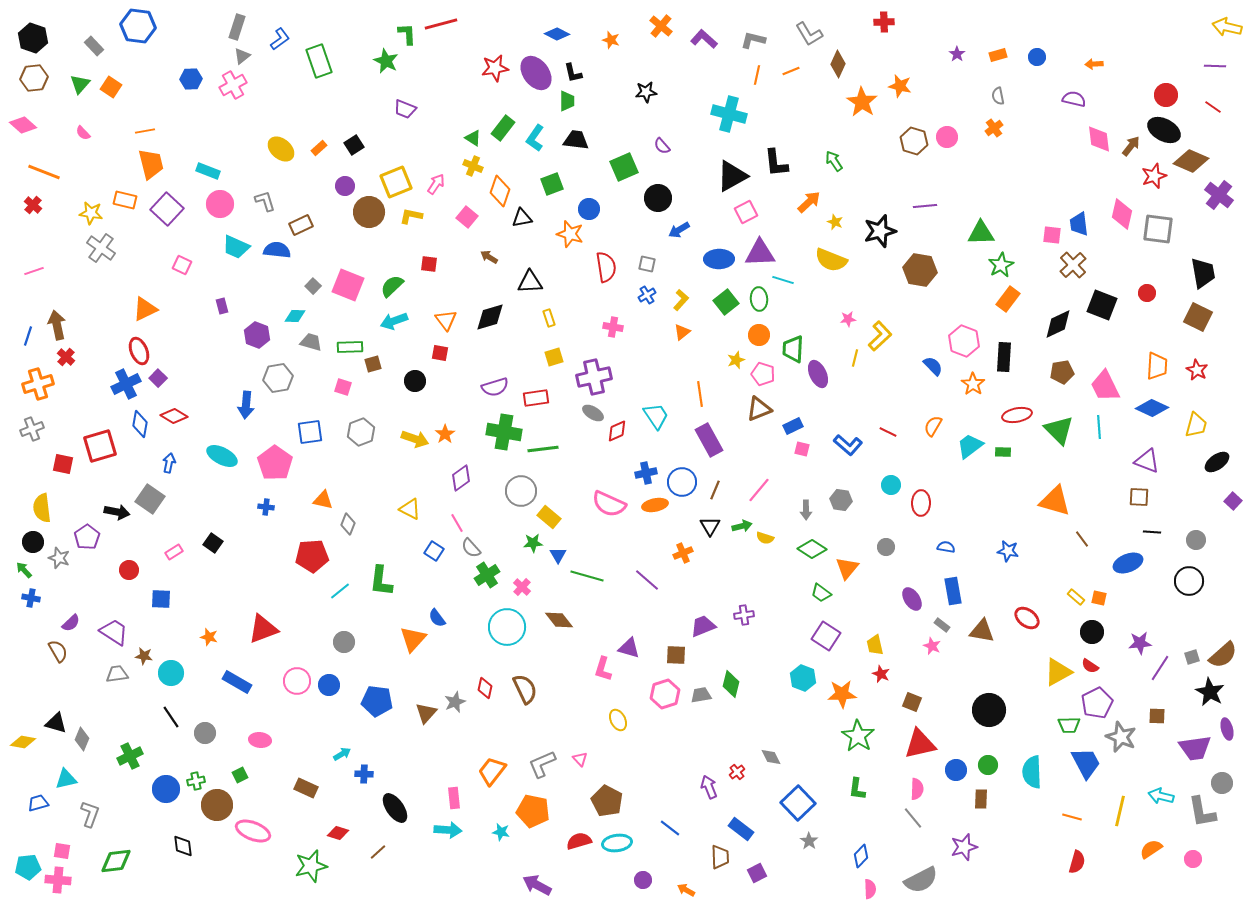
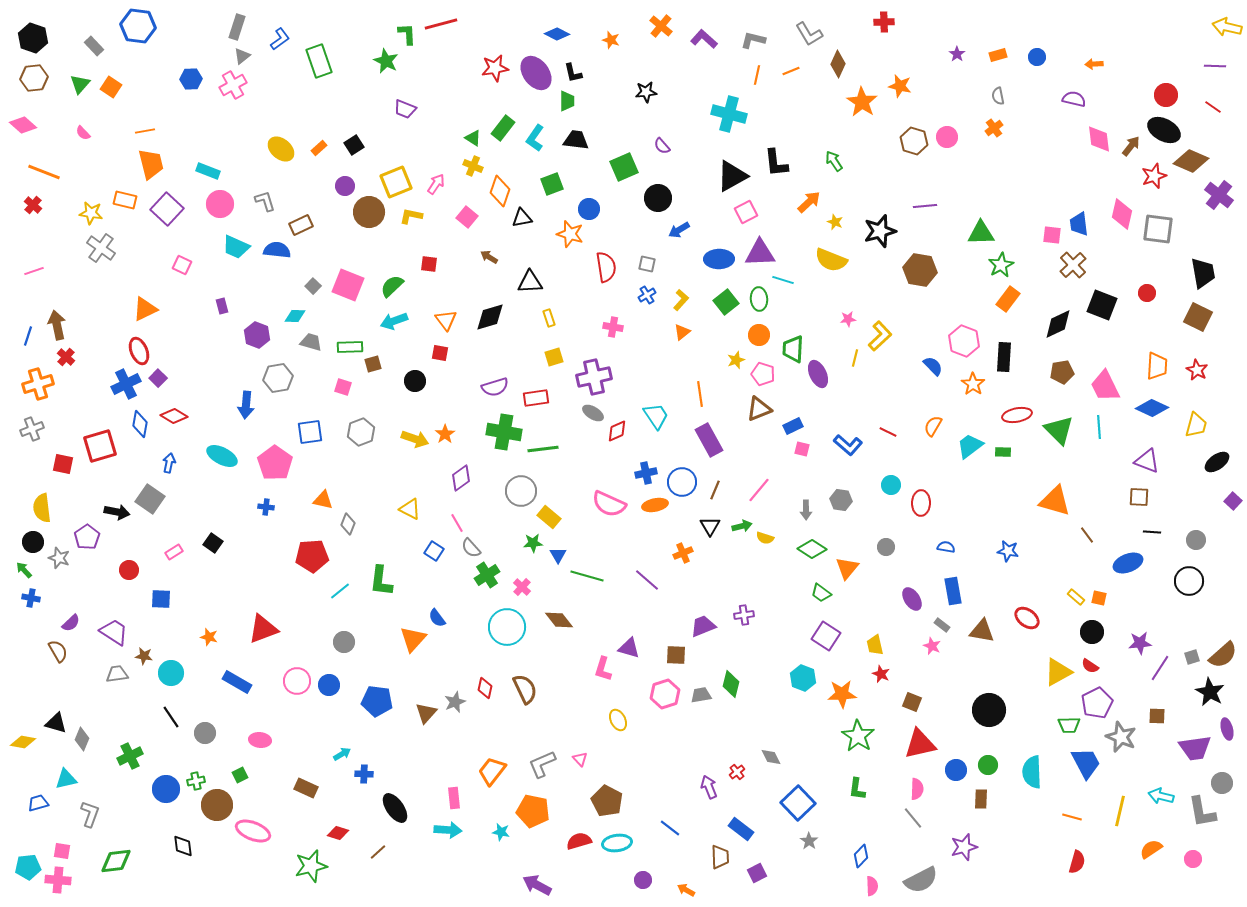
brown line at (1082, 539): moved 5 px right, 4 px up
pink semicircle at (870, 889): moved 2 px right, 3 px up
